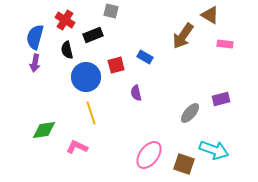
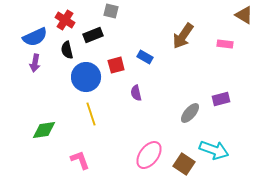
brown triangle: moved 34 px right
blue semicircle: rotated 130 degrees counterclockwise
yellow line: moved 1 px down
pink L-shape: moved 3 px right, 13 px down; rotated 45 degrees clockwise
brown square: rotated 15 degrees clockwise
